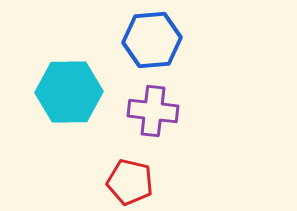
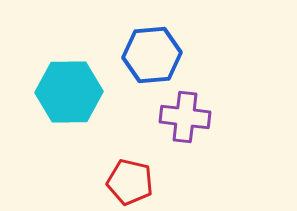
blue hexagon: moved 15 px down
purple cross: moved 32 px right, 6 px down
